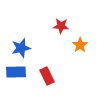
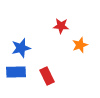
orange star: rotated 14 degrees clockwise
